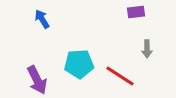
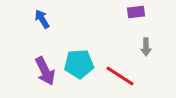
gray arrow: moved 1 px left, 2 px up
purple arrow: moved 8 px right, 9 px up
